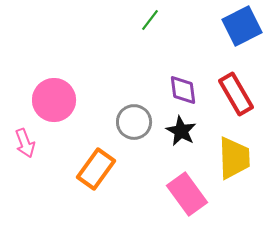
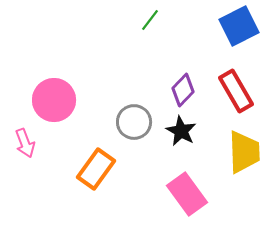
blue square: moved 3 px left
purple diamond: rotated 52 degrees clockwise
red rectangle: moved 3 px up
yellow trapezoid: moved 10 px right, 6 px up
